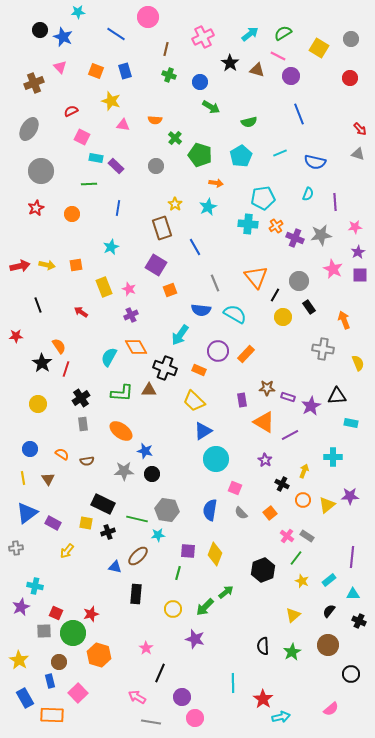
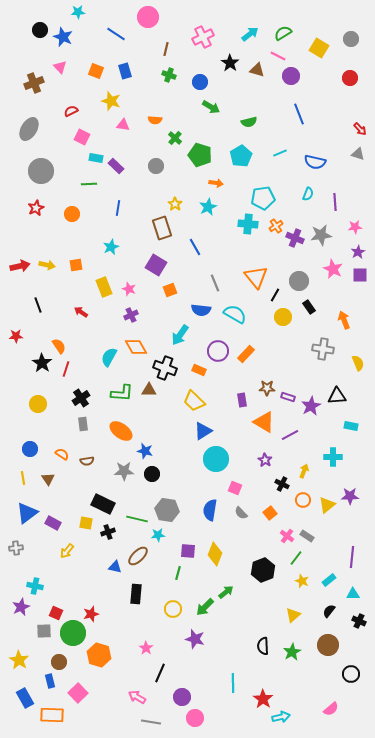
cyan rectangle at (351, 423): moved 3 px down
